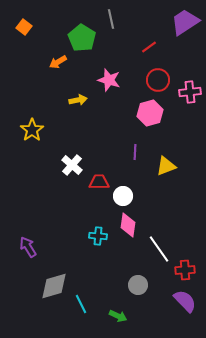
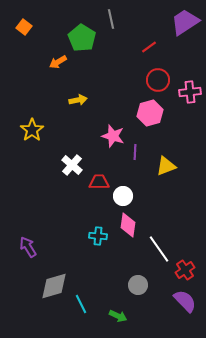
pink star: moved 4 px right, 56 px down
red cross: rotated 30 degrees counterclockwise
